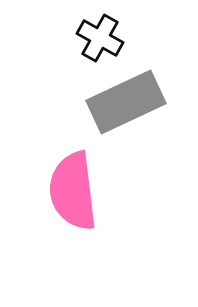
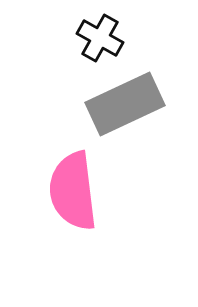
gray rectangle: moved 1 px left, 2 px down
